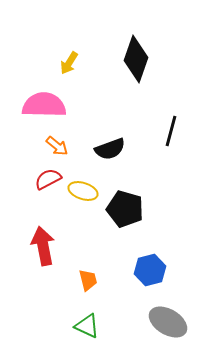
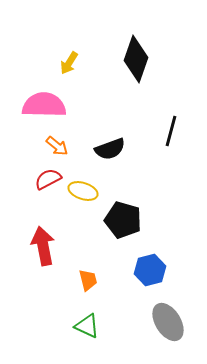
black pentagon: moved 2 px left, 11 px down
gray ellipse: rotated 27 degrees clockwise
